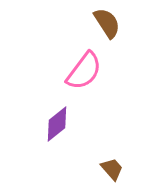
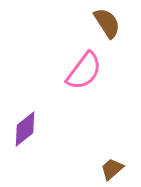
purple diamond: moved 32 px left, 5 px down
brown trapezoid: rotated 90 degrees counterclockwise
